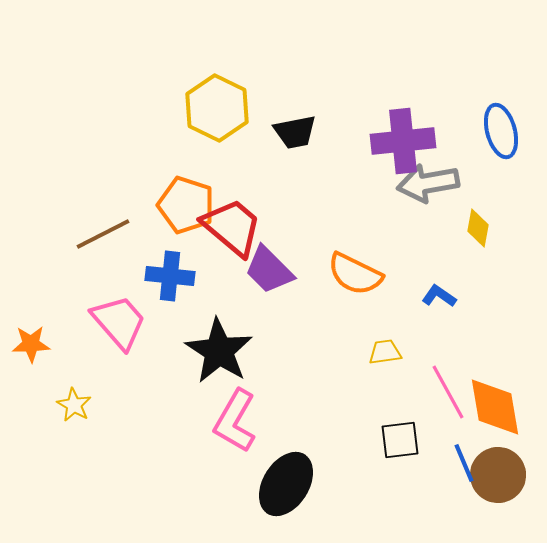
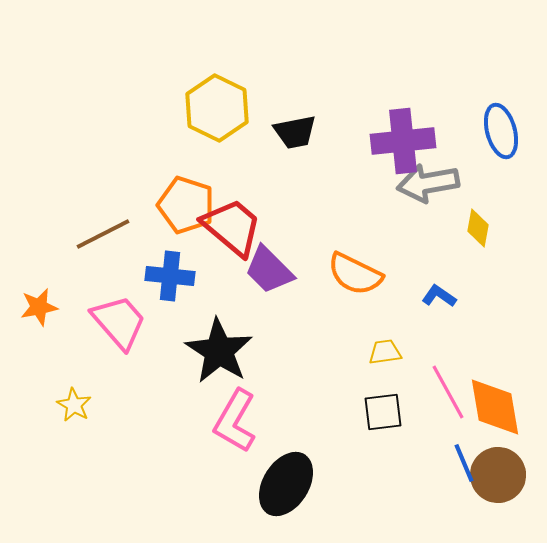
orange star: moved 8 px right, 37 px up; rotated 9 degrees counterclockwise
black square: moved 17 px left, 28 px up
